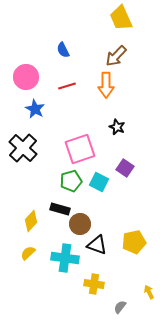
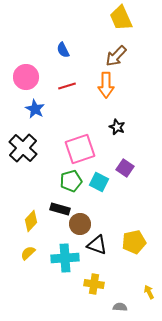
cyan cross: rotated 12 degrees counterclockwise
gray semicircle: rotated 56 degrees clockwise
